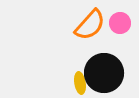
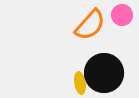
pink circle: moved 2 px right, 8 px up
